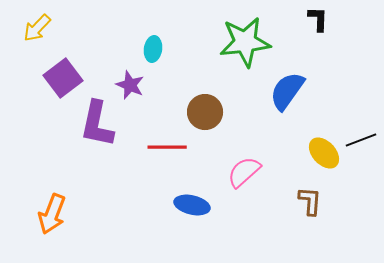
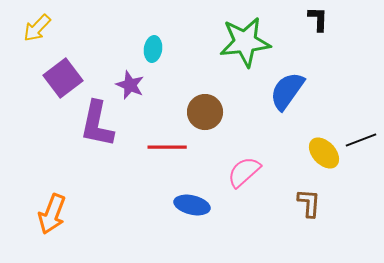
brown L-shape: moved 1 px left, 2 px down
